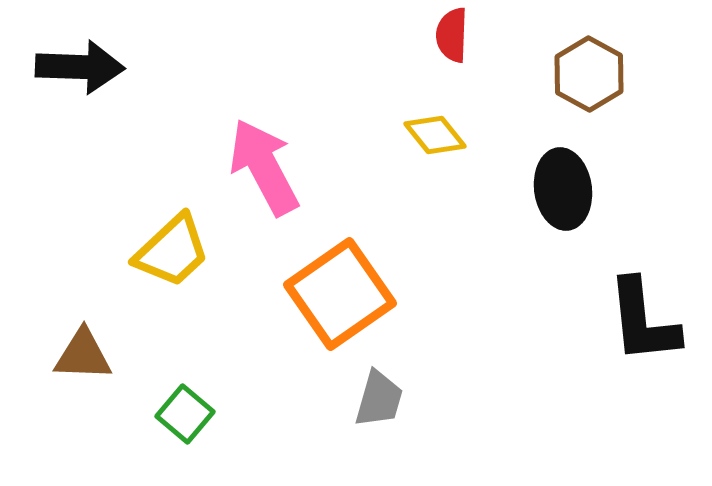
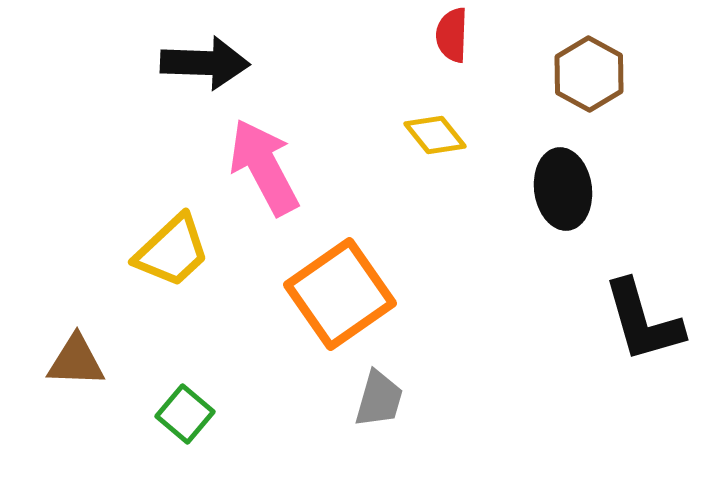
black arrow: moved 125 px right, 4 px up
black L-shape: rotated 10 degrees counterclockwise
brown triangle: moved 7 px left, 6 px down
